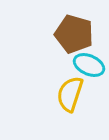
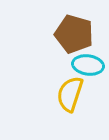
cyan ellipse: moved 1 px left; rotated 16 degrees counterclockwise
